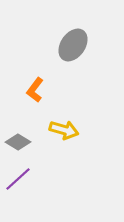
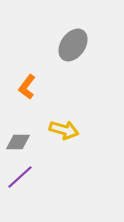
orange L-shape: moved 8 px left, 3 px up
gray diamond: rotated 30 degrees counterclockwise
purple line: moved 2 px right, 2 px up
